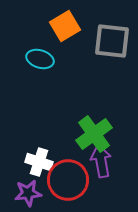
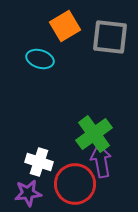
gray square: moved 2 px left, 4 px up
red circle: moved 7 px right, 4 px down
